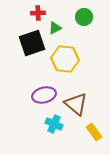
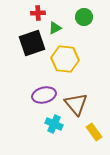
brown triangle: rotated 10 degrees clockwise
